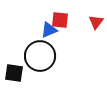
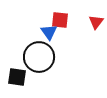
blue triangle: moved 2 px down; rotated 42 degrees counterclockwise
black circle: moved 1 px left, 1 px down
black square: moved 3 px right, 4 px down
